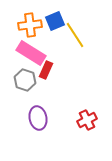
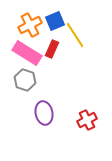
orange cross: rotated 20 degrees counterclockwise
pink rectangle: moved 4 px left
red rectangle: moved 6 px right, 21 px up
purple ellipse: moved 6 px right, 5 px up
